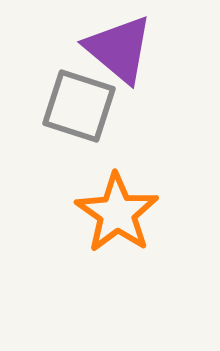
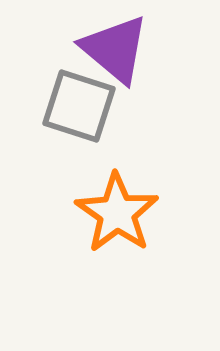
purple triangle: moved 4 px left
